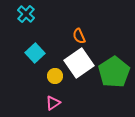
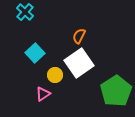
cyan cross: moved 1 px left, 2 px up
orange semicircle: rotated 49 degrees clockwise
green pentagon: moved 2 px right, 19 px down
yellow circle: moved 1 px up
pink triangle: moved 10 px left, 9 px up
